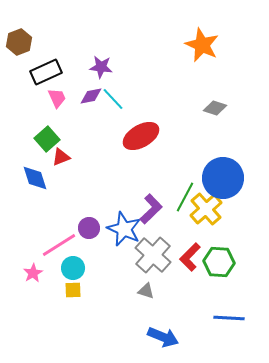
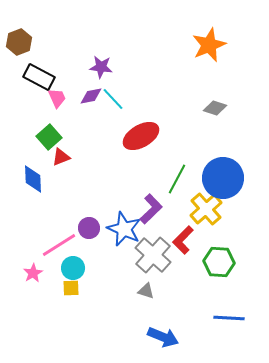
orange star: moved 7 px right; rotated 24 degrees clockwise
black rectangle: moved 7 px left, 5 px down; rotated 52 degrees clockwise
green square: moved 2 px right, 2 px up
blue diamond: moved 2 px left, 1 px down; rotated 16 degrees clockwise
green line: moved 8 px left, 18 px up
red L-shape: moved 7 px left, 17 px up
yellow square: moved 2 px left, 2 px up
